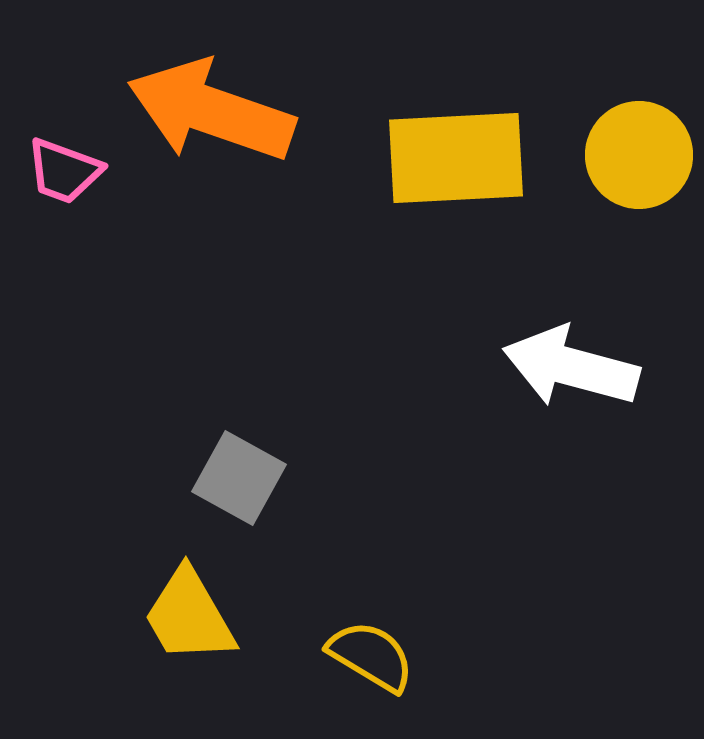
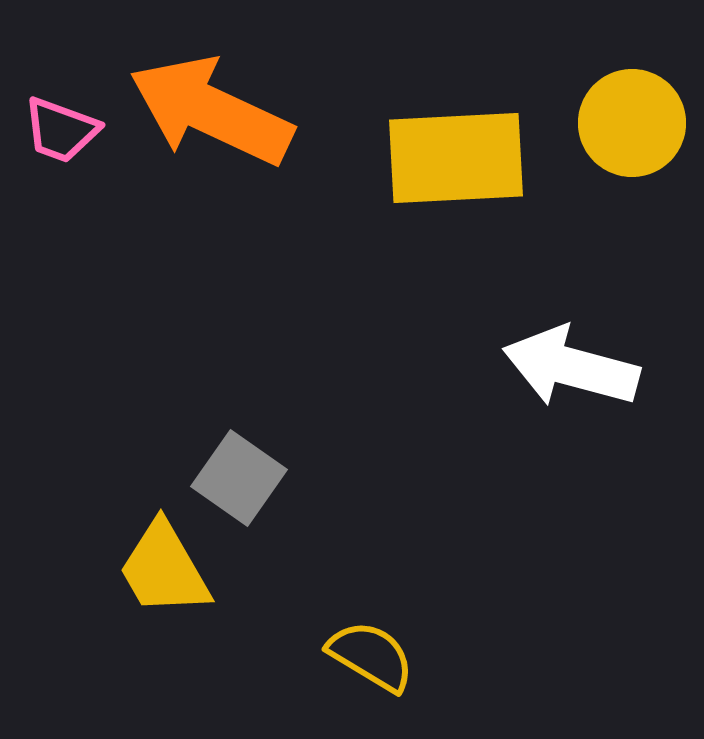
orange arrow: rotated 6 degrees clockwise
yellow circle: moved 7 px left, 32 px up
pink trapezoid: moved 3 px left, 41 px up
gray square: rotated 6 degrees clockwise
yellow trapezoid: moved 25 px left, 47 px up
